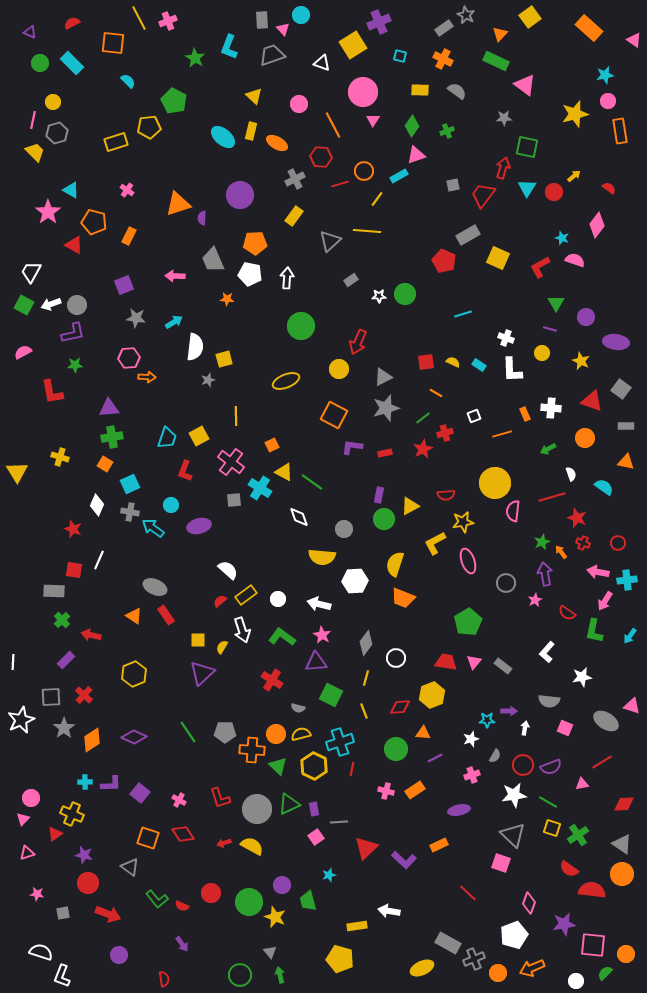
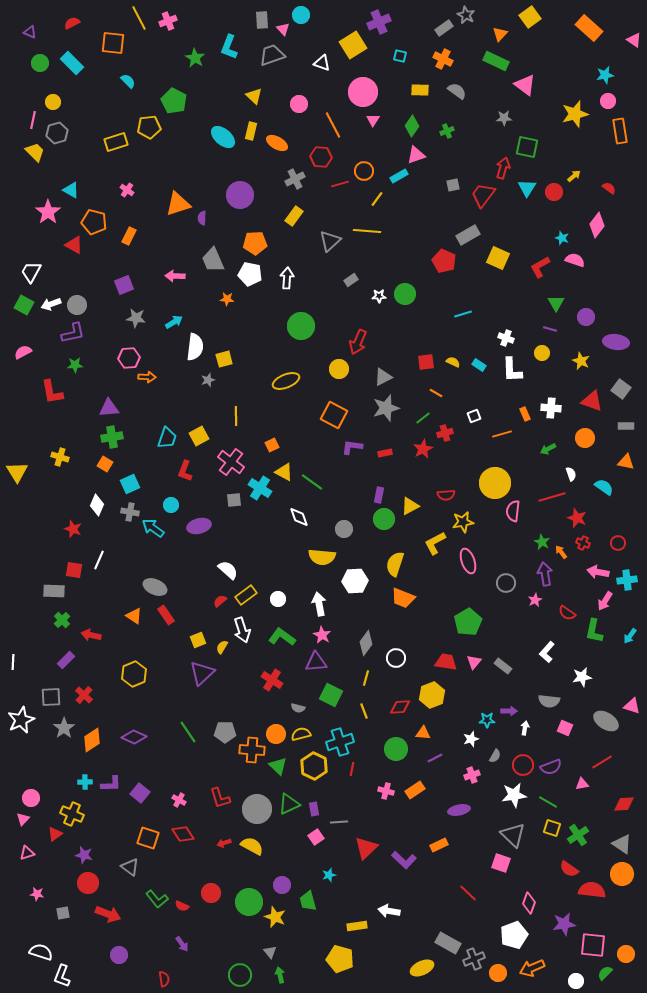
green star at (542, 542): rotated 21 degrees counterclockwise
white arrow at (319, 604): rotated 65 degrees clockwise
yellow square at (198, 640): rotated 21 degrees counterclockwise
